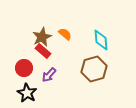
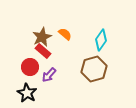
cyan diamond: rotated 40 degrees clockwise
red circle: moved 6 px right, 1 px up
